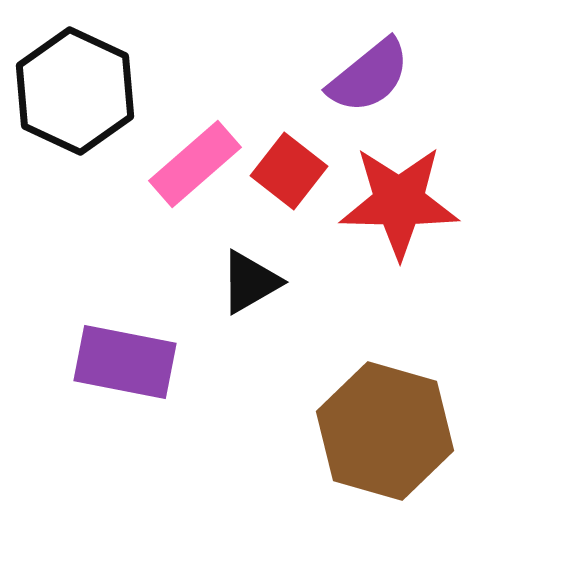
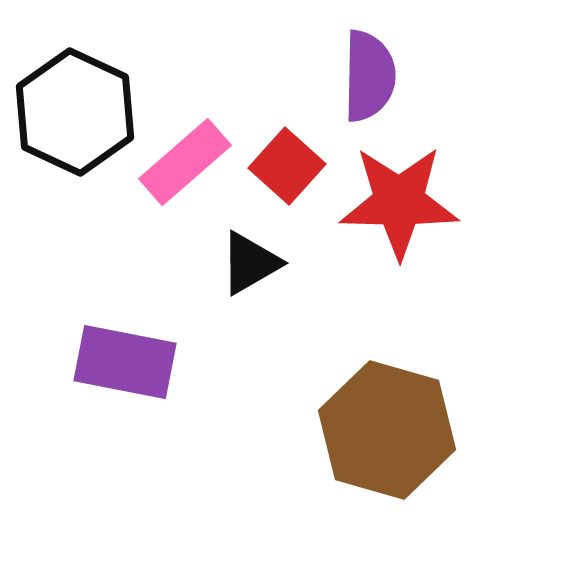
purple semicircle: rotated 50 degrees counterclockwise
black hexagon: moved 21 px down
pink rectangle: moved 10 px left, 2 px up
red square: moved 2 px left, 5 px up; rotated 4 degrees clockwise
black triangle: moved 19 px up
brown hexagon: moved 2 px right, 1 px up
